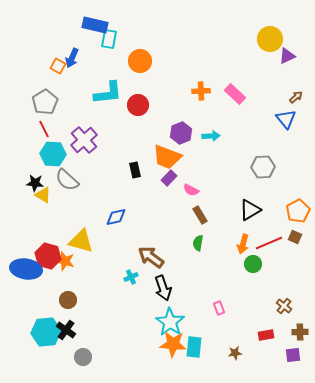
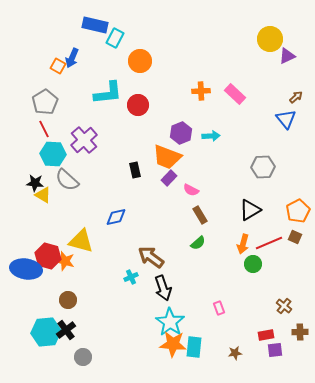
cyan rectangle at (109, 39): moved 6 px right, 1 px up; rotated 18 degrees clockwise
green semicircle at (198, 243): rotated 140 degrees counterclockwise
black cross at (66, 330): rotated 18 degrees clockwise
purple square at (293, 355): moved 18 px left, 5 px up
